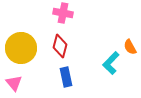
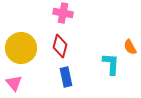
cyan L-shape: moved 1 px down; rotated 140 degrees clockwise
